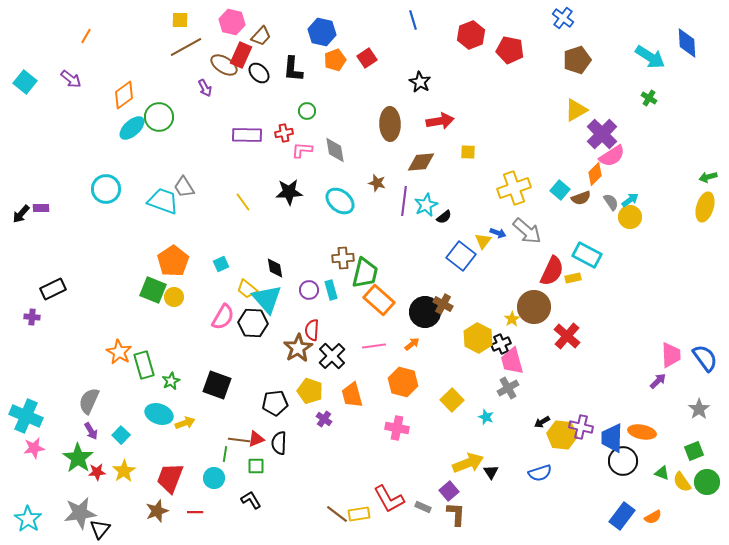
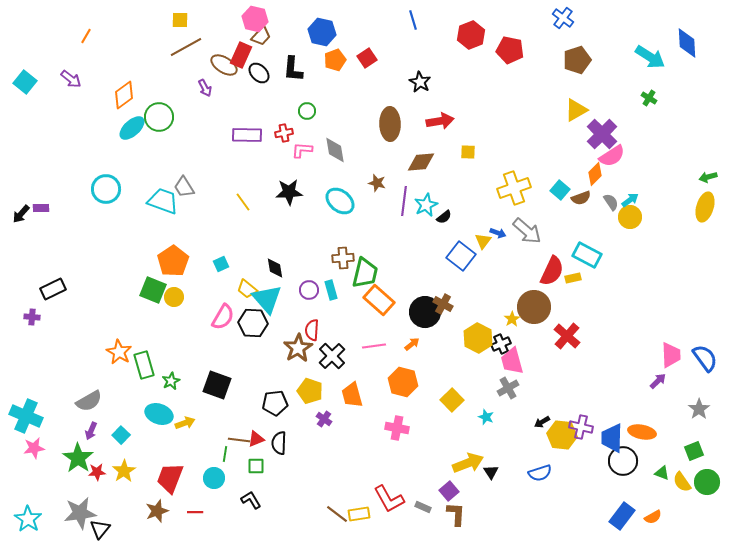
pink hexagon at (232, 22): moved 23 px right, 3 px up
gray semicircle at (89, 401): rotated 144 degrees counterclockwise
purple arrow at (91, 431): rotated 54 degrees clockwise
